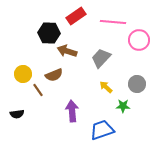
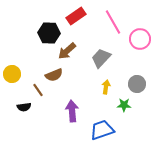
pink line: rotated 55 degrees clockwise
pink circle: moved 1 px right, 1 px up
brown arrow: rotated 60 degrees counterclockwise
yellow circle: moved 11 px left
yellow arrow: rotated 56 degrees clockwise
green star: moved 1 px right, 1 px up
black semicircle: moved 7 px right, 7 px up
